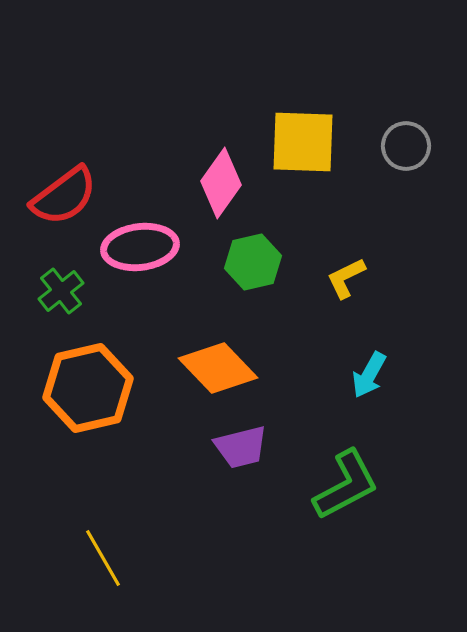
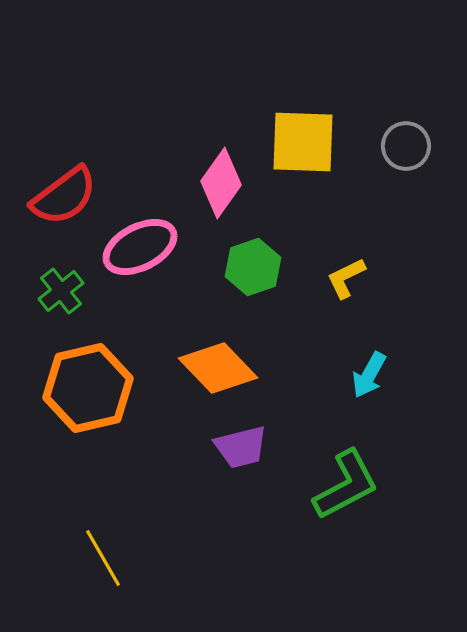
pink ellipse: rotated 20 degrees counterclockwise
green hexagon: moved 5 px down; rotated 6 degrees counterclockwise
